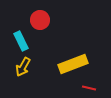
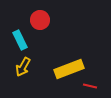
cyan rectangle: moved 1 px left, 1 px up
yellow rectangle: moved 4 px left, 5 px down
red line: moved 1 px right, 2 px up
